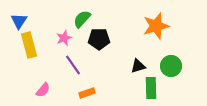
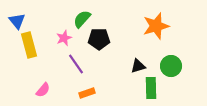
blue triangle: moved 2 px left; rotated 12 degrees counterclockwise
purple line: moved 3 px right, 1 px up
